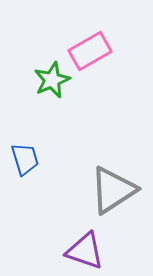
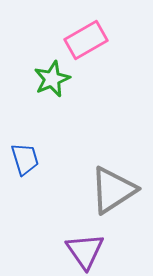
pink rectangle: moved 4 px left, 11 px up
green star: moved 1 px up
purple triangle: rotated 36 degrees clockwise
